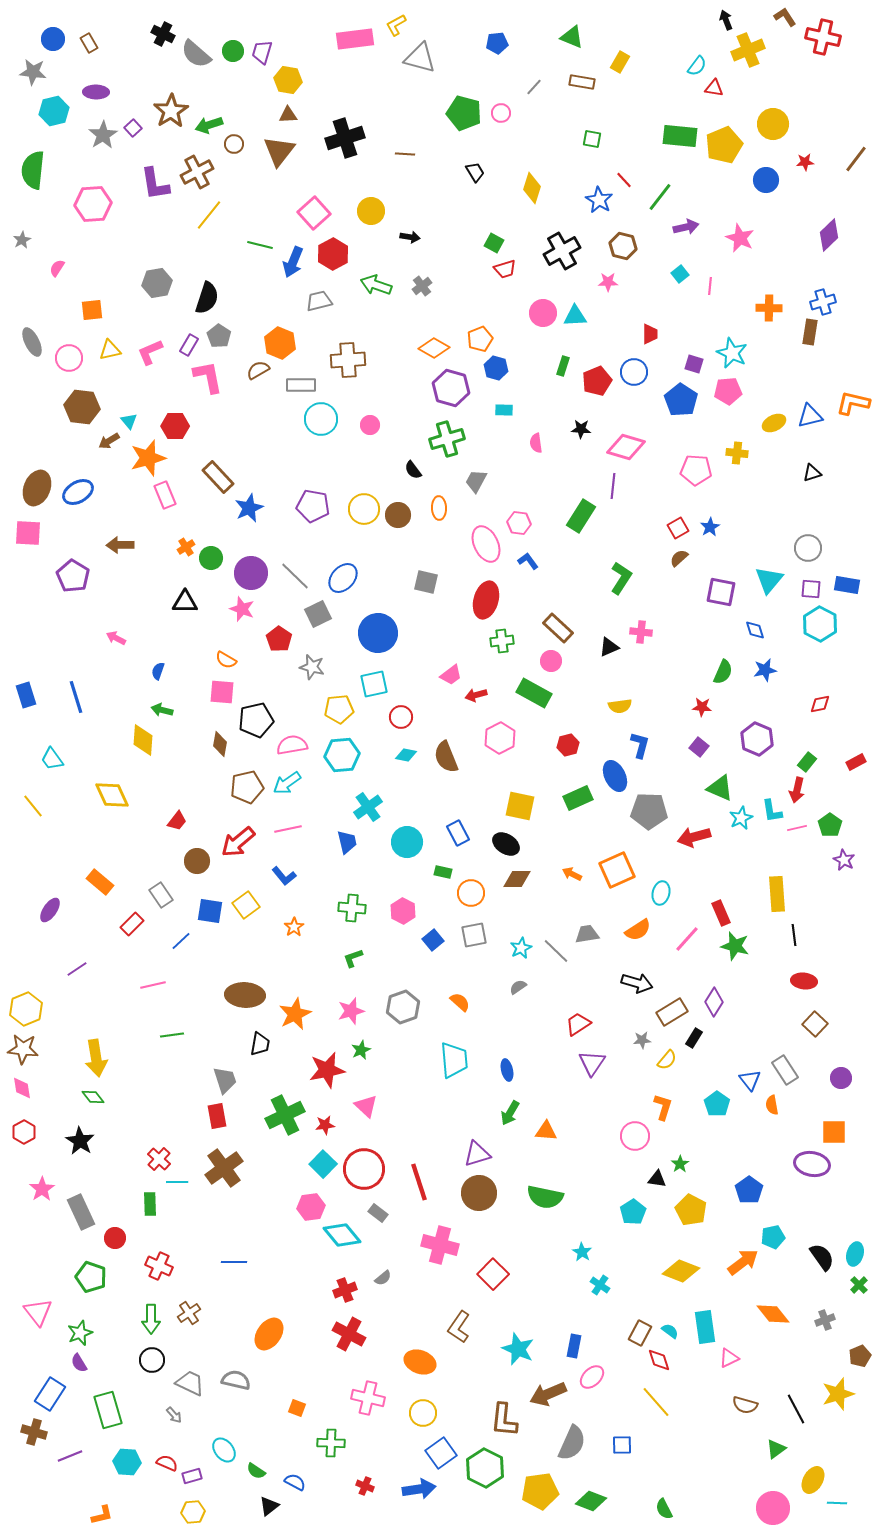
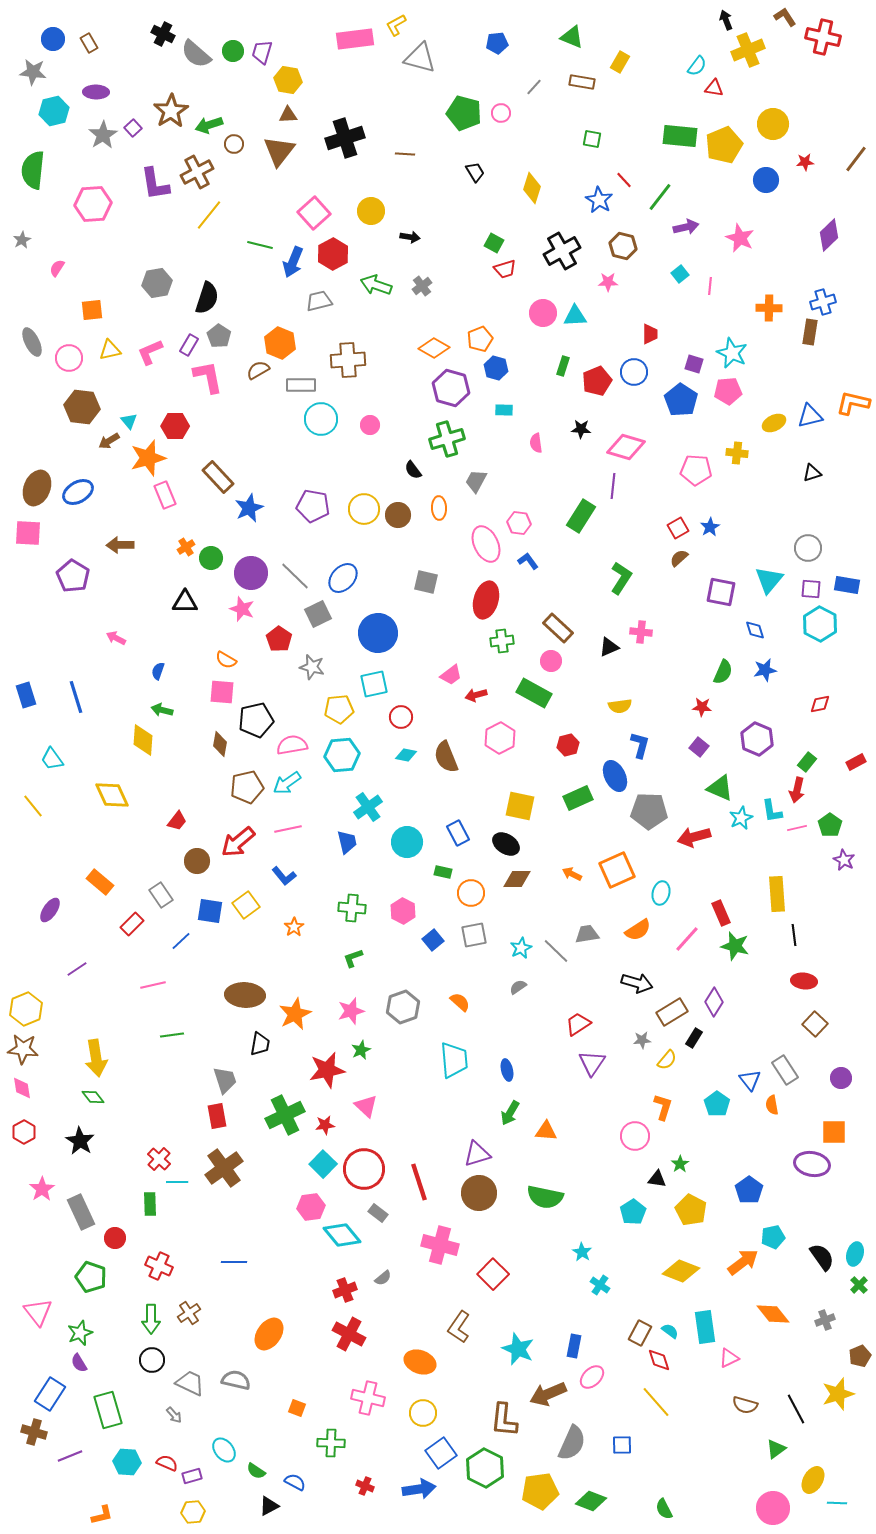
black triangle at (269, 1506): rotated 10 degrees clockwise
